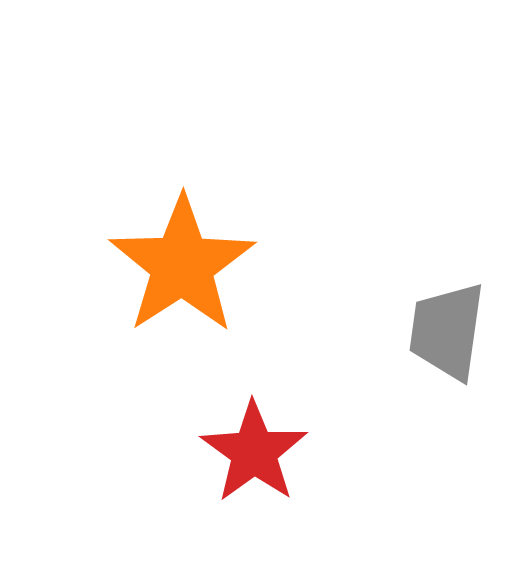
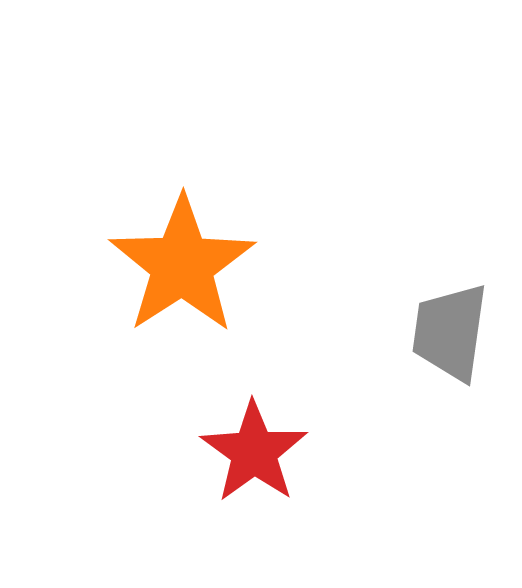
gray trapezoid: moved 3 px right, 1 px down
